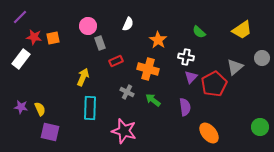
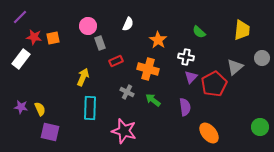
yellow trapezoid: rotated 50 degrees counterclockwise
